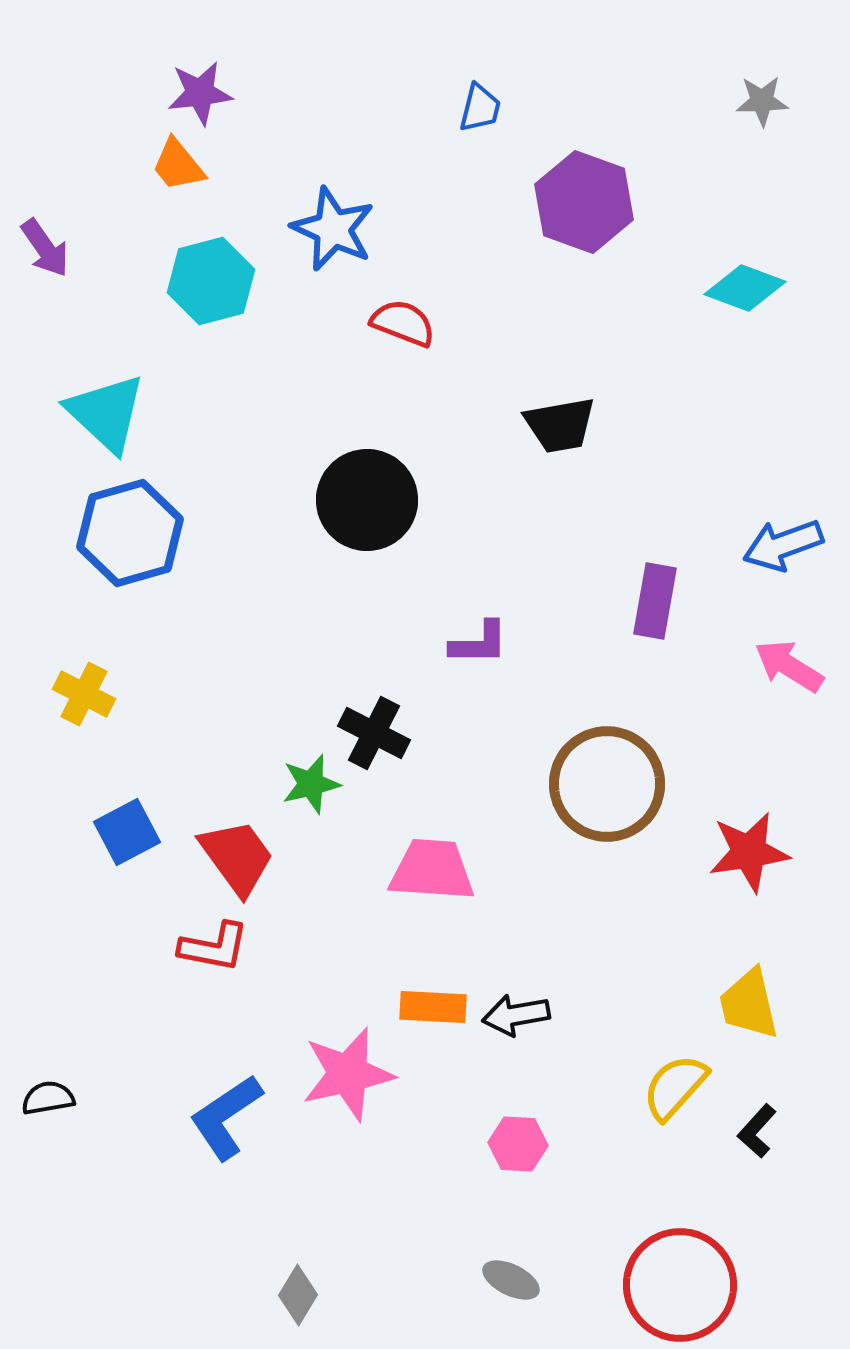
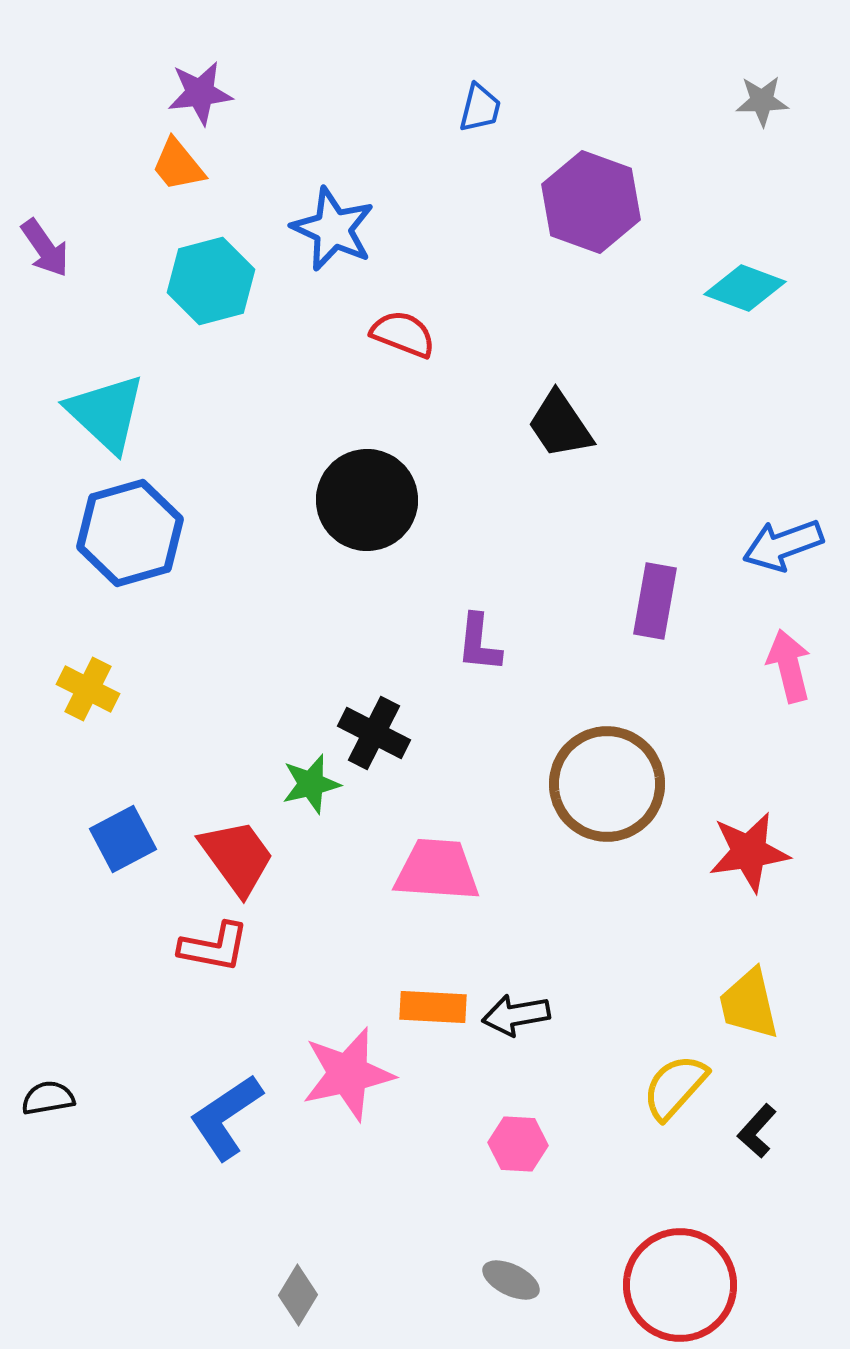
purple hexagon: moved 7 px right
red semicircle: moved 11 px down
black trapezoid: rotated 66 degrees clockwise
purple L-shape: rotated 96 degrees clockwise
pink arrow: rotated 44 degrees clockwise
yellow cross: moved 4 px right, 5 px up
blue square: moved 4 px left, 7 px down
pink trapezoid: moved 5 px right
